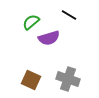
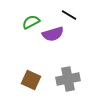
green semicircle: rotated 12 degrees clockwise
purple semicircle: moved 4 px right, 4 px up
gray cross: rotated 30 degrees counterclockwise
